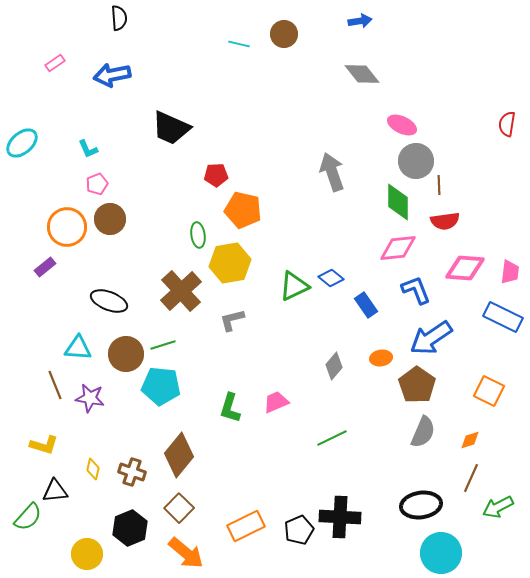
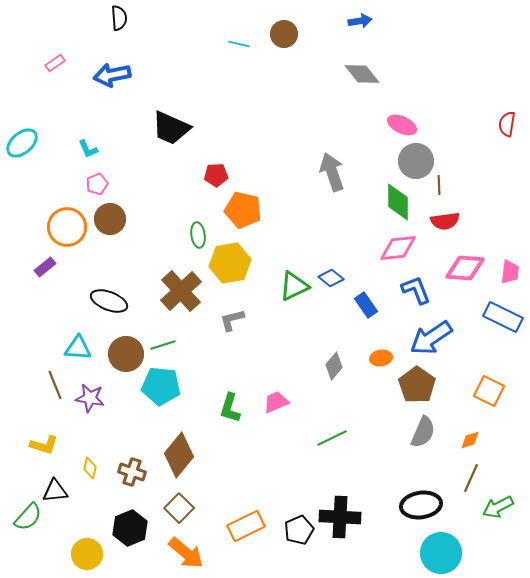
yellow diamond at (93, 469): moved 3 px left, 1 px up
